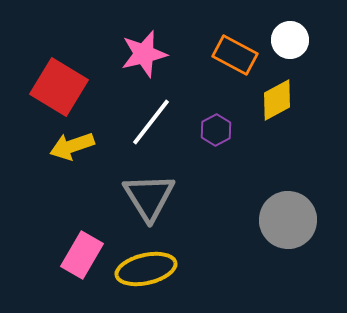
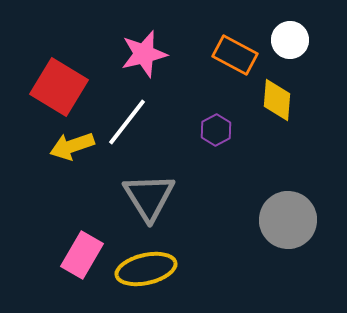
yellow diamond: rotated 57 degrees counterclockwise
white line: moved 24 px left
